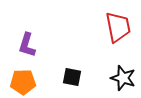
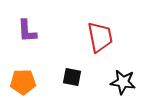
red trapezoid: moved 18 px left, 10 px down
purple L-shape: moved 14 px up; rotated 20 degrees counterclockwise
black star: moved 4 px down; rotated 10 degrees counterclockwise
